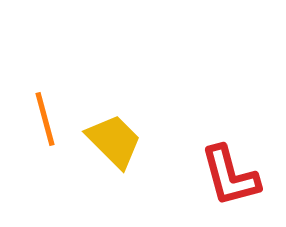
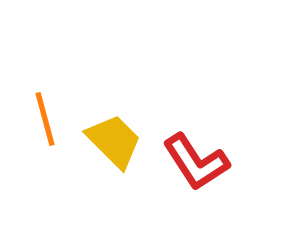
red L-shape: moved 34 px left, 14 px up; rotated 18 degrees counterclockwise
